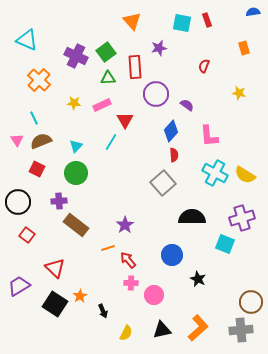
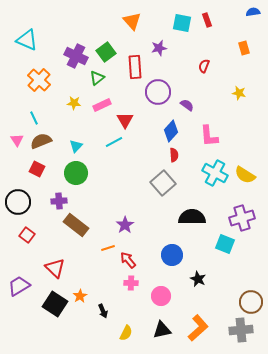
green triangle at (108, 78): moved 11 px left; rotated 35 degrees counterclockwise
purple circle at (156, 94): moved 2 px right, 2 px up
cyan line at (111, 142): moved 3 px right; rotated 30 degrees clockwise
pink circle at (154, 295): moved 7 px right, 1 px down
